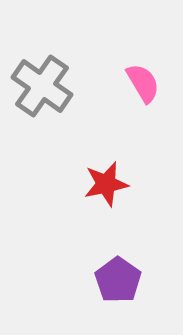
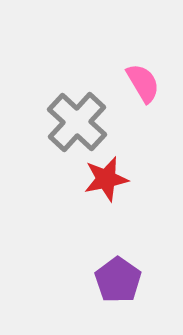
gray cross: moved 35 px right, 36 px down; rotated 8 degrees clockwise
red star: moved 5 px up
